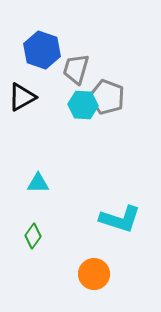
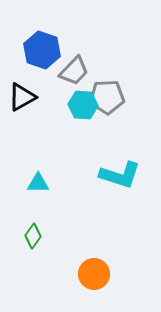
gray trapezoid: moved 2 px left, 2 px down; rotated 152 degrees counterclockwise
gray pentagon: rotated 24 degrees counterclockwise
cyan L-shape: moved 44 px up
